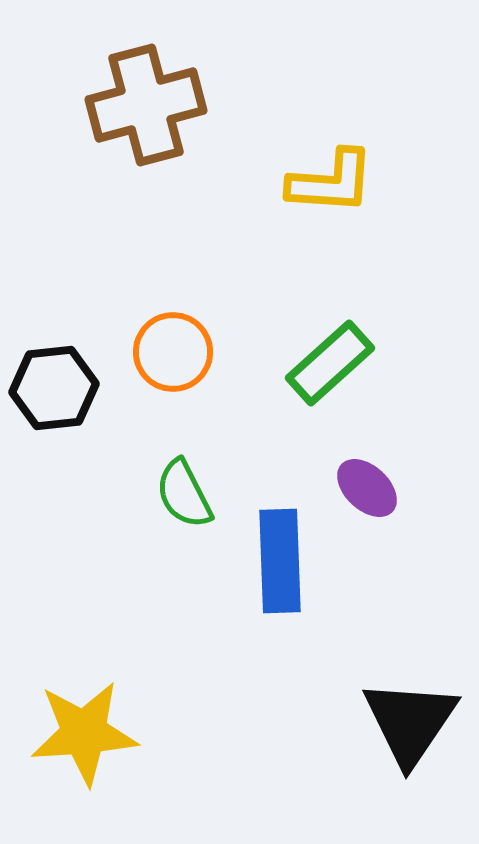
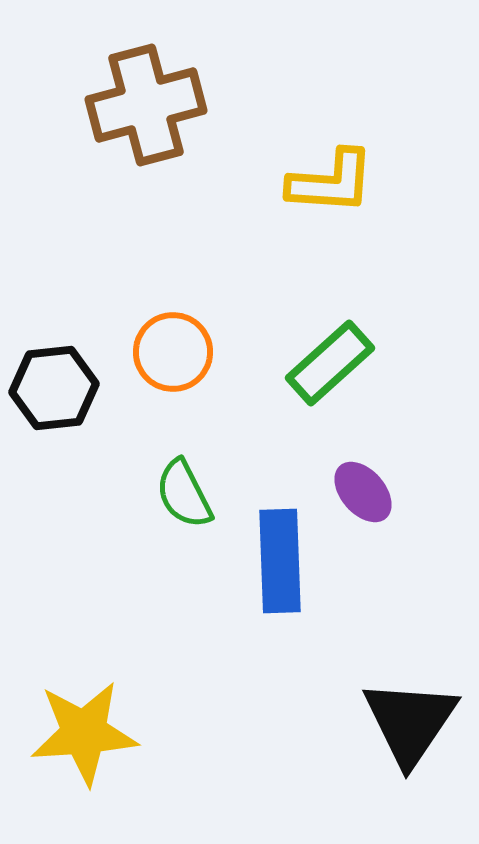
purple ellipse: moved 4 px left, 4 px down; rotated 6 degrees clockwise
